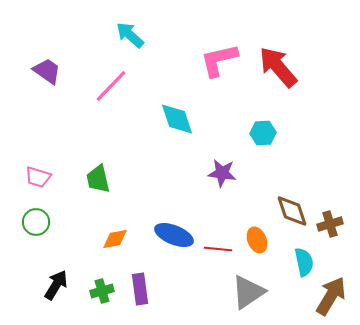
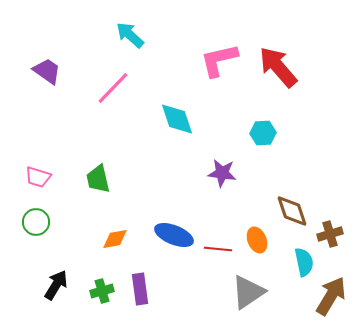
pink line: moved 2 px right, 2 px down
brown cross: moved 10 px down
